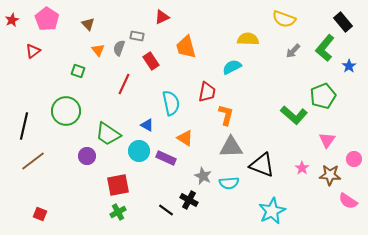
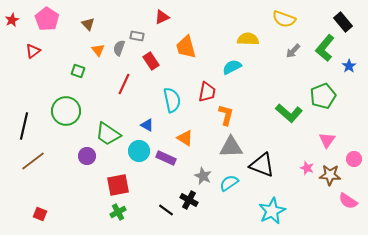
cyan semicircle at (171, 103): moved 1 px right, 3 px up
green L-shape at (294, 115): moved 5 px left, 2 px up
pink star at (302, 168): moved 5 px right; rotated 16 degrees counterclockwise
cyan semicircle at (229, 183): rotated 150 degrees clockwise
